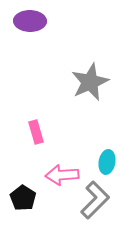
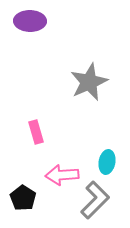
gray star: moved 1 px left
